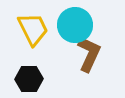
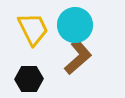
brown L-shape: moved 11 px left, 3 px down; rotated 24 degrees clockwise
